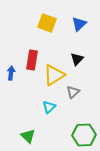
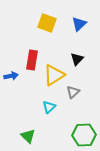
blue arrow: moved 3 px down; rotated 72 degrees clockwise
